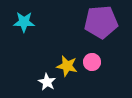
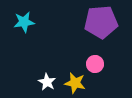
cyan star: rotated 10 degrees counterclockwise
pink circle: moved 3 px right, 2 px down
yellow star: moved 8 px right, 17 px down
